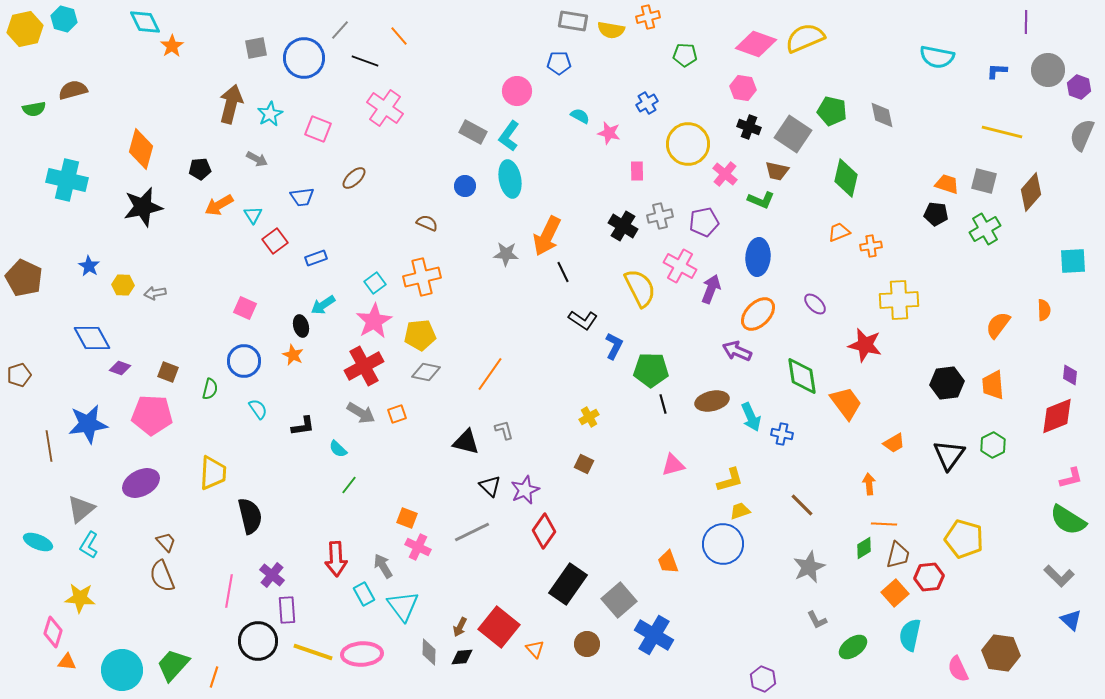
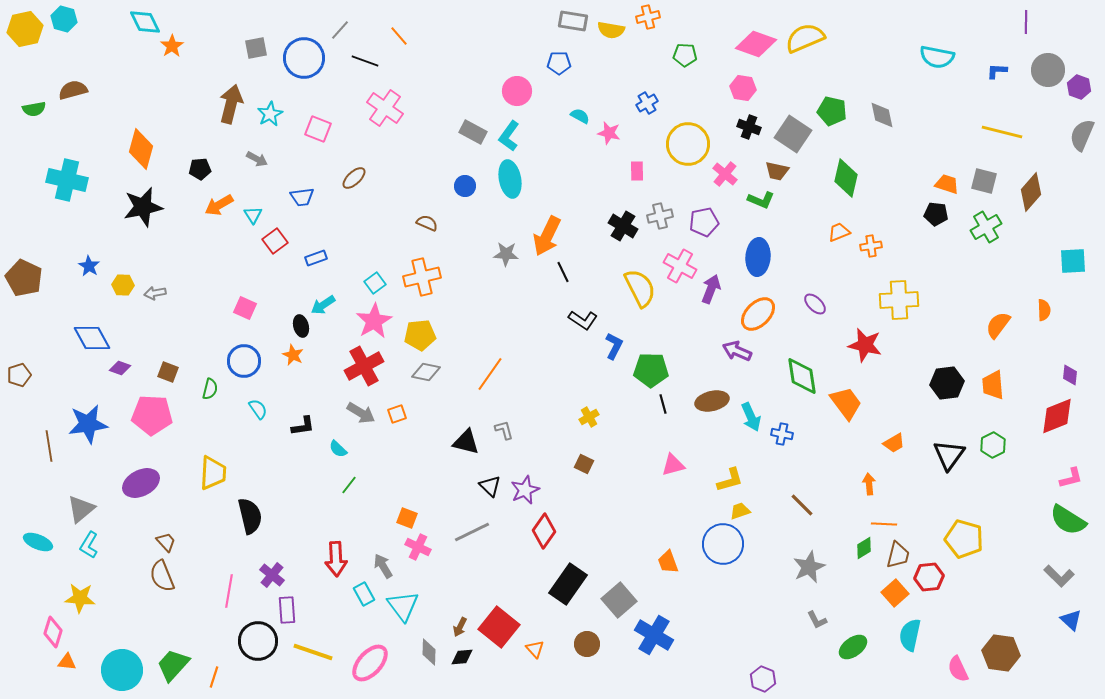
green cross at (985, 229): moved 1 px right, 2 px up
pink ellipse at (362, 654): moved 8 px right, 9 px down; rotated 45 degrees counterclockwise
